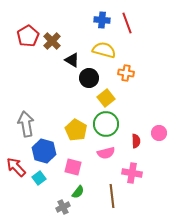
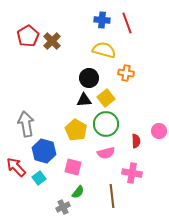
black triangle: moved 12 px right, 40 px down; rotated 35 degrees counterclockwise
pink circle: moved 2 px up
